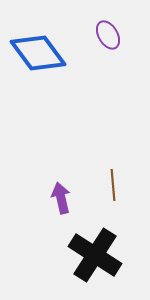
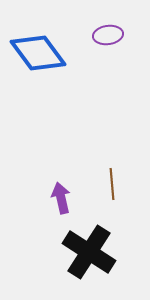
purple ellipse: rotated 68 degrees counterclockwise
brown line: moved 1 px left, 1 px up
black cross: moved 6 px left, 3 px up
